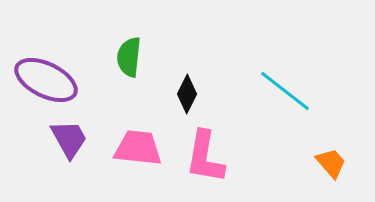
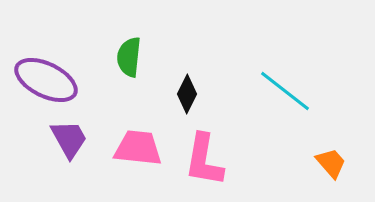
pink L-shape: moved 1 px left, 3 px down
